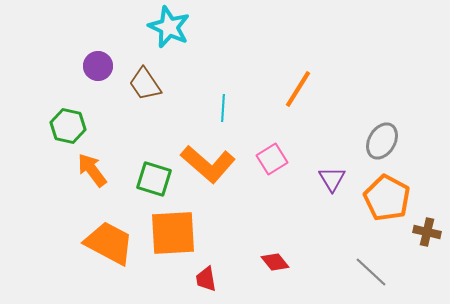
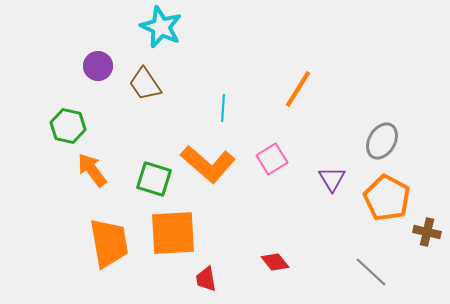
cyan star: moved 8 px left
orange trapezoid: rotated 52 degrees clockwise
